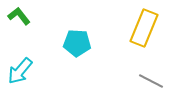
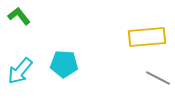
yellow rectangle: moved 3 px right, 9 px down; rotated 63 degrees clockwise
cyan pentagon: moved 13 px left, 21 px down
gray line: moved 7 px right, 3 px up
